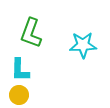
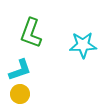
cyan L-shape: rotated 110 degrees counterclockwise
yellow circle: moved 1 px right, 1 px up
